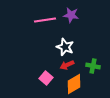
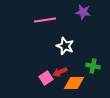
purple star: moved 12 px right, 3 px up
white star: moved 1 px up
red arrow: moved 7 px left, 7 px down
pink square: rotated 16 degrees clockwise
orange diamond: moved 1 px up; rotated 30 degrees clockwise
